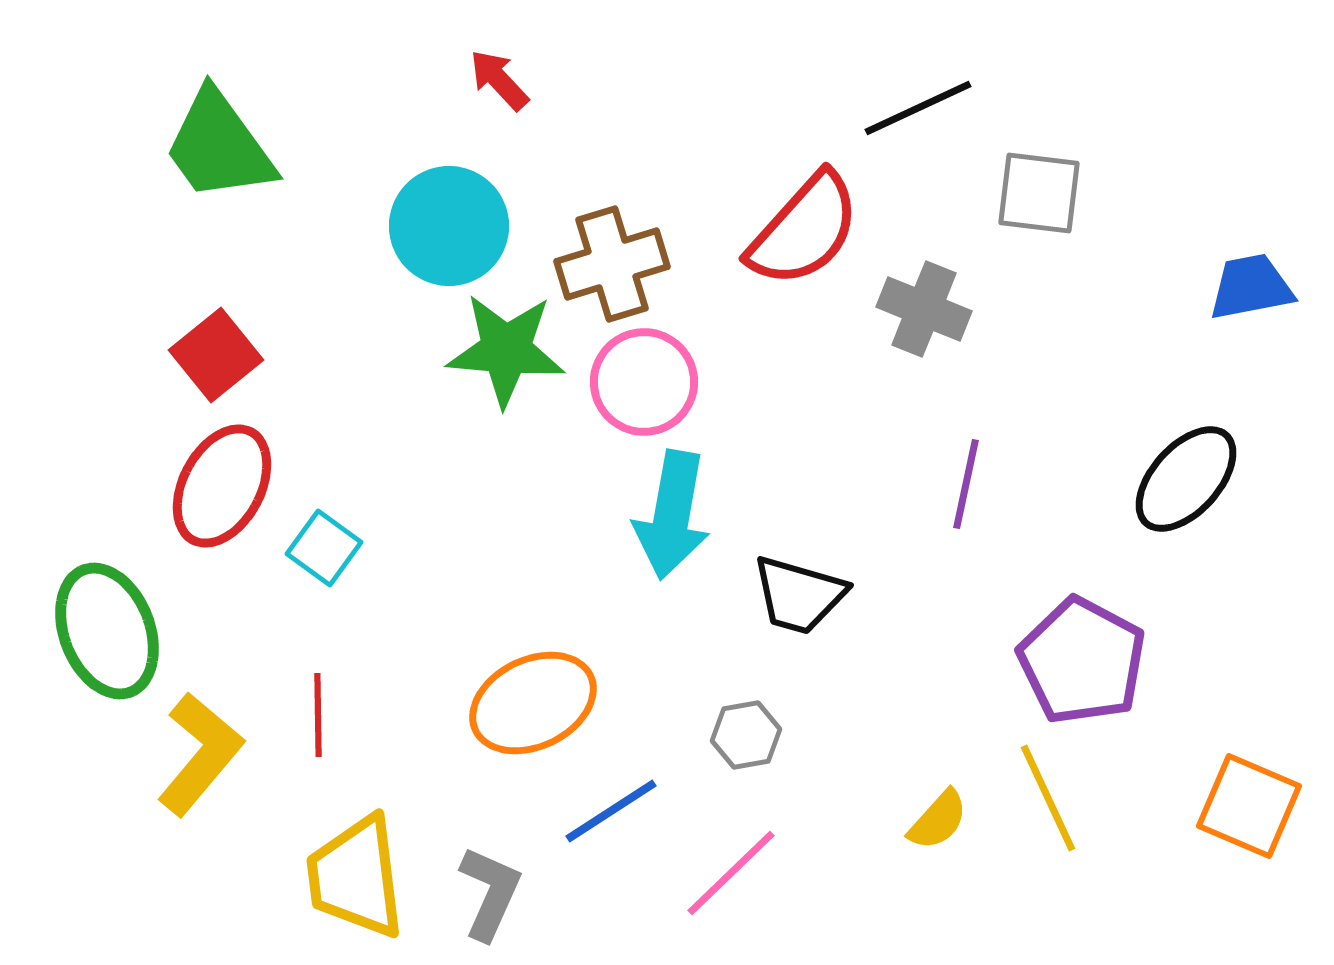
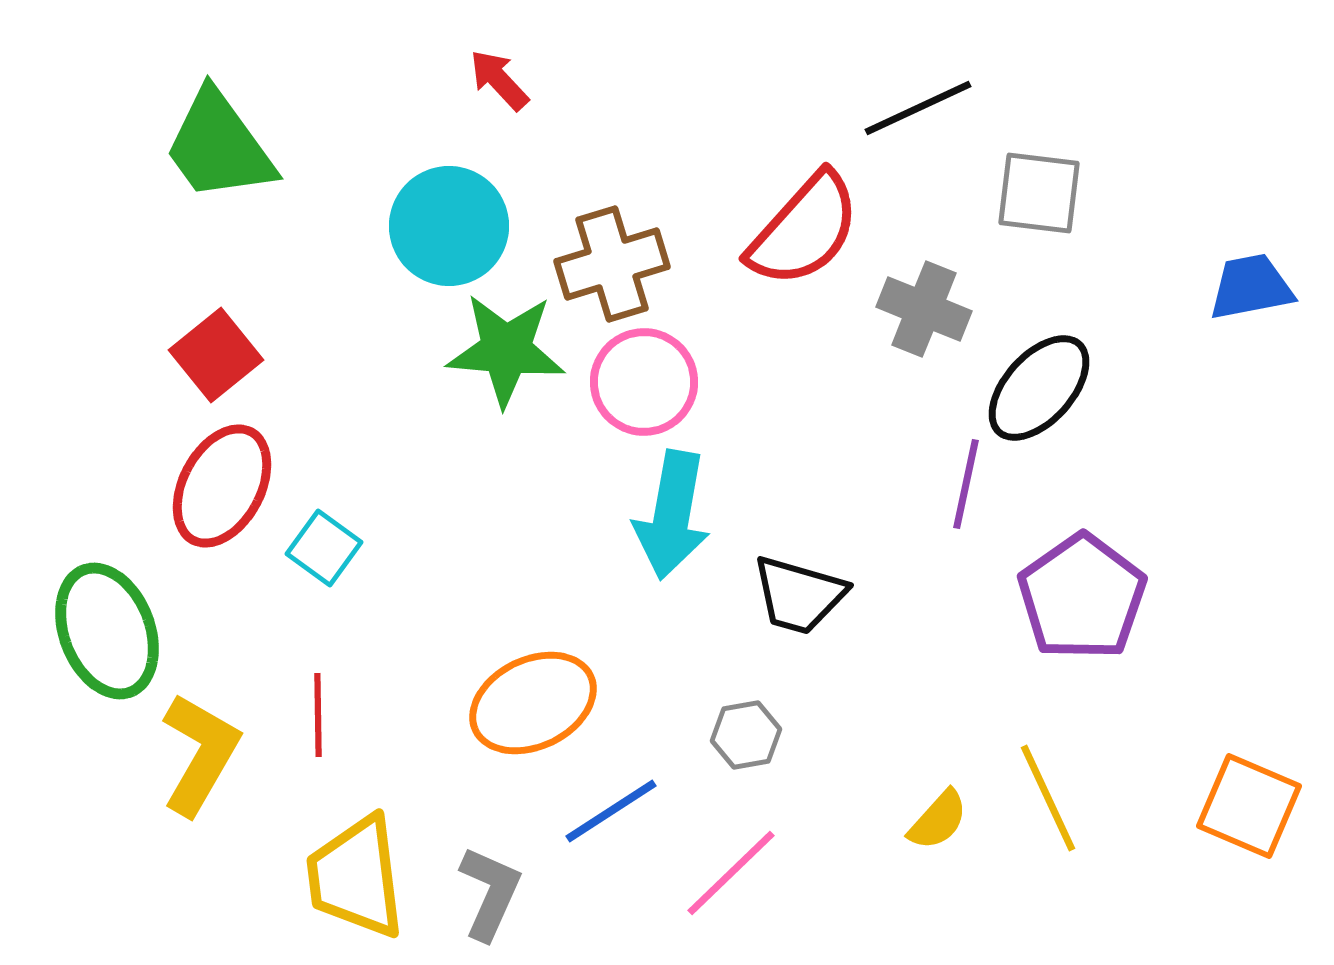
black ellipse: moved 147 px left, 91 px up
purple pentagon: moved 64 px up; rotated 9 degrees clockwise
yellow L-shape: rotated 10 degrees counterclockwise
